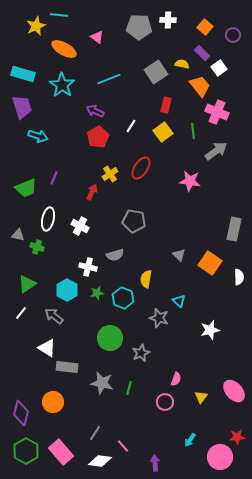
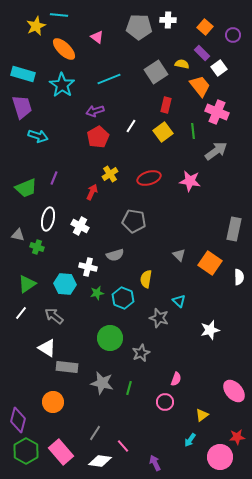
orange ellipse at (64, 49): rotated 15 degrees clockwise
purple arrow at (95, 111): rotated 42 degrees counterclockwise
red ellipse at (141, 168): moved 8 px right, 10 px down; rotated 40 degrees clockwise
cyan hexagon at (67, 290): moved 2 px left, 6 px up; rotated 25 degrees counterclockwise
yellow triangle at (201, 397): moved 1 px right, 18 px down; rotated 16 degrees clockwise
purple diamond at (21, 413): moved 3 px left, 7 px down
purple arrow at (155, 463): rotated 21 degrees counterclockwise
